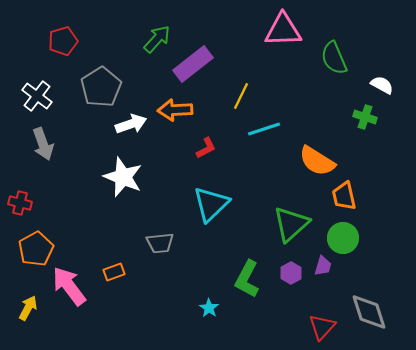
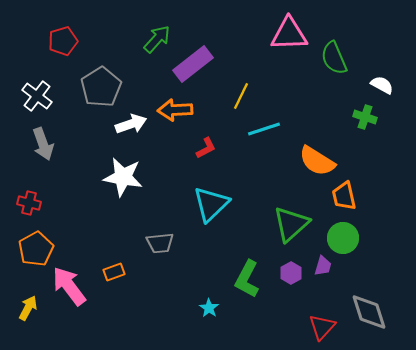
pink triangle: moved 6 px right, 4 px down
white star: rotated 12 degrees counterclockwise
red cross: moved 9 px right
